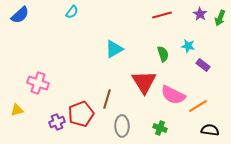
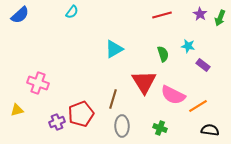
brown line: moved 6 px right
